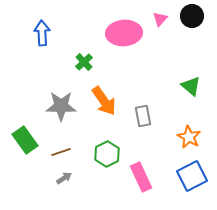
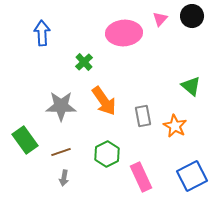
orange star: moved 14 px left, 11 px up
gray arrow: rotated 133 degrees clockwise
